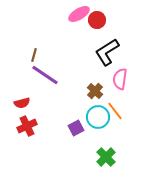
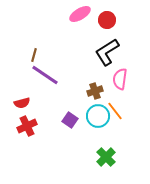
pink ellipse: moved 1 px right
red circle: moved 10 px right
brown cross: rotated 28 degrees clockwise
cyan circle: moved 1 px up
purple square: moved 6 px left, 8 px up; rotated 28 degrees counterclockwise
